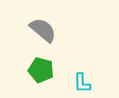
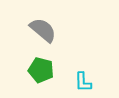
cyan L-shape: moved 1 px right, 1 px up
